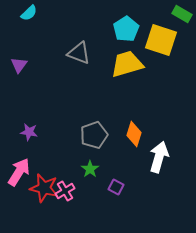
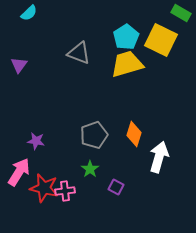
green rectangle: moved 1 px left, 1 px up
cyan pentagon: moved 8 px down
yellow square: rotated 8 degrees clockwise
purple star: moved 7 px right, 9 px down
pink cross: rotated 24 degrees clockwise
